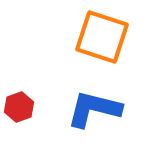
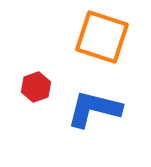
red hexagon: moved 17 px right, 20 px up
